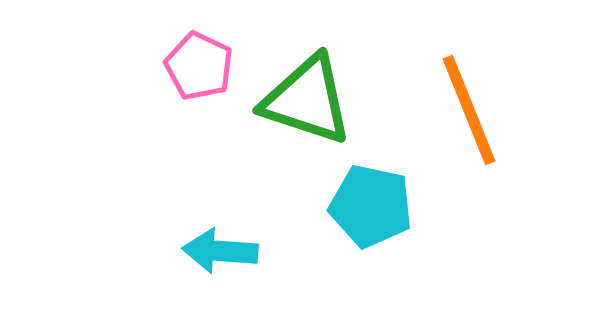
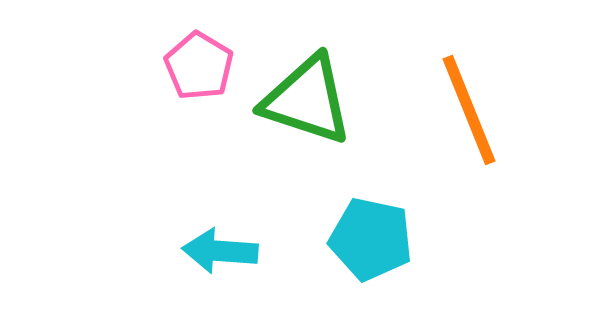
pink pentagon: rotated 6 degrees clockwise
cyan pentagon: moved 33 px down
